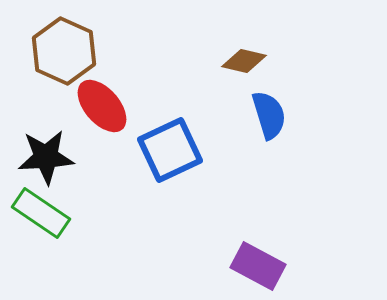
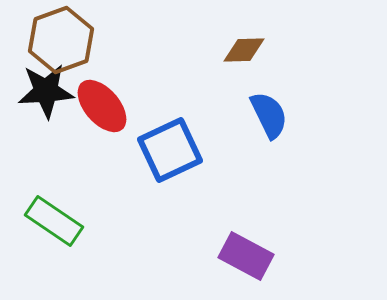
brown hexagon: moved 3 px left, 11 px up; rotated 16 degrees clockwise
brown diamond: moved 11 px up; rotated 15 degrees counterclockwise
blue semicircle: rotated 9 degrees counterclockwise
black star: moved 66 px up
green rectangle: moved 13 px right, 8 px down
purple rectangle: moved 12 px left, 10 px up
